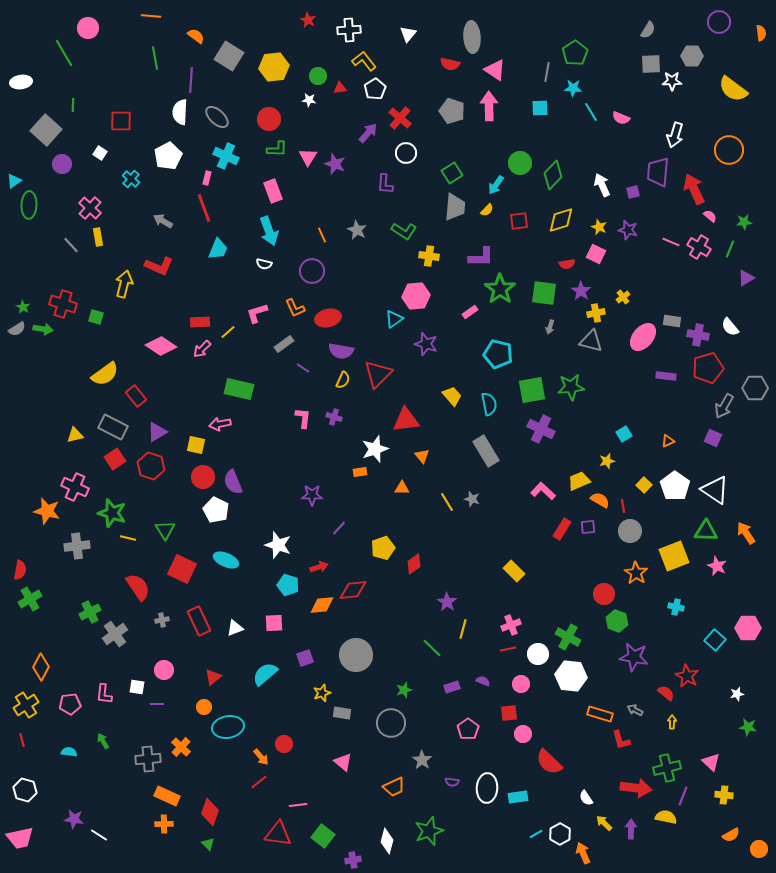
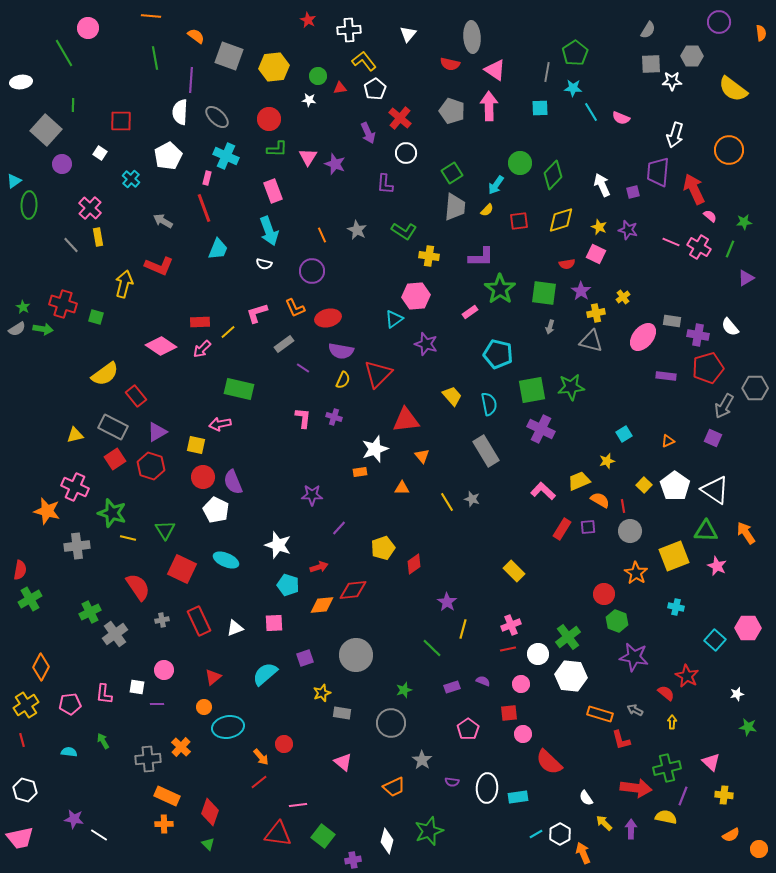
gray square at (229, 56): rotated 12 degrees counterclockwise
purple arrow at (368, 133): rotated 115 degrees clockwise
green cross at (568, 637): rotated 25 degrees clockwise
